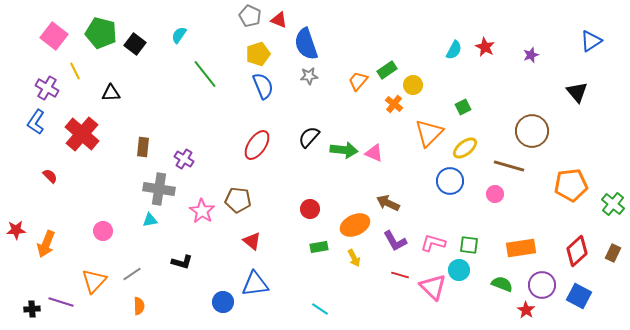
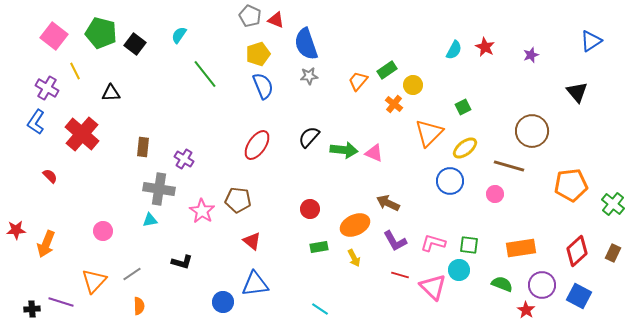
red triangle at (279, 20): moved 3 px left
